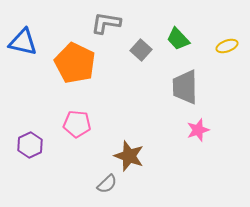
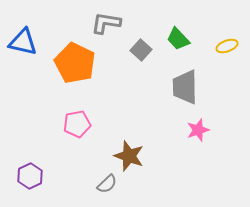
pink pentagon: rotated 16 degrees counterclockwise
purple hexagon: moved 31 px down
